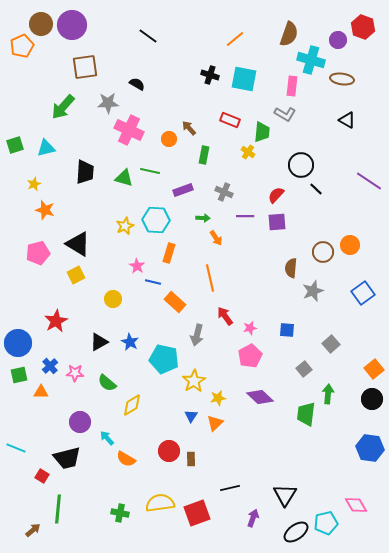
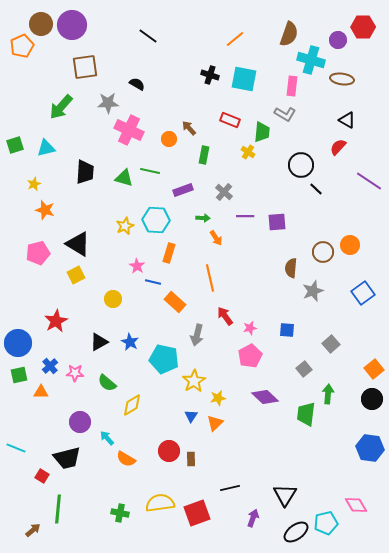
red hexagon at (363, 27): rotated 20 degrees counterclockwise
green arrow at (63, 107): moved 2 px left
gray cross at (224, 192): rotated 18 degrees clockwise
red semicircle at (276, 195): moved 62 px right, 48 px up
purple diamond at (260, 397): moved 5 px right
